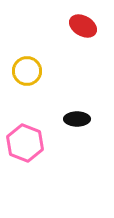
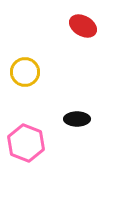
yellow circle: moved 2 px left, 1 px down
pink hexagon: moved 1 px right
